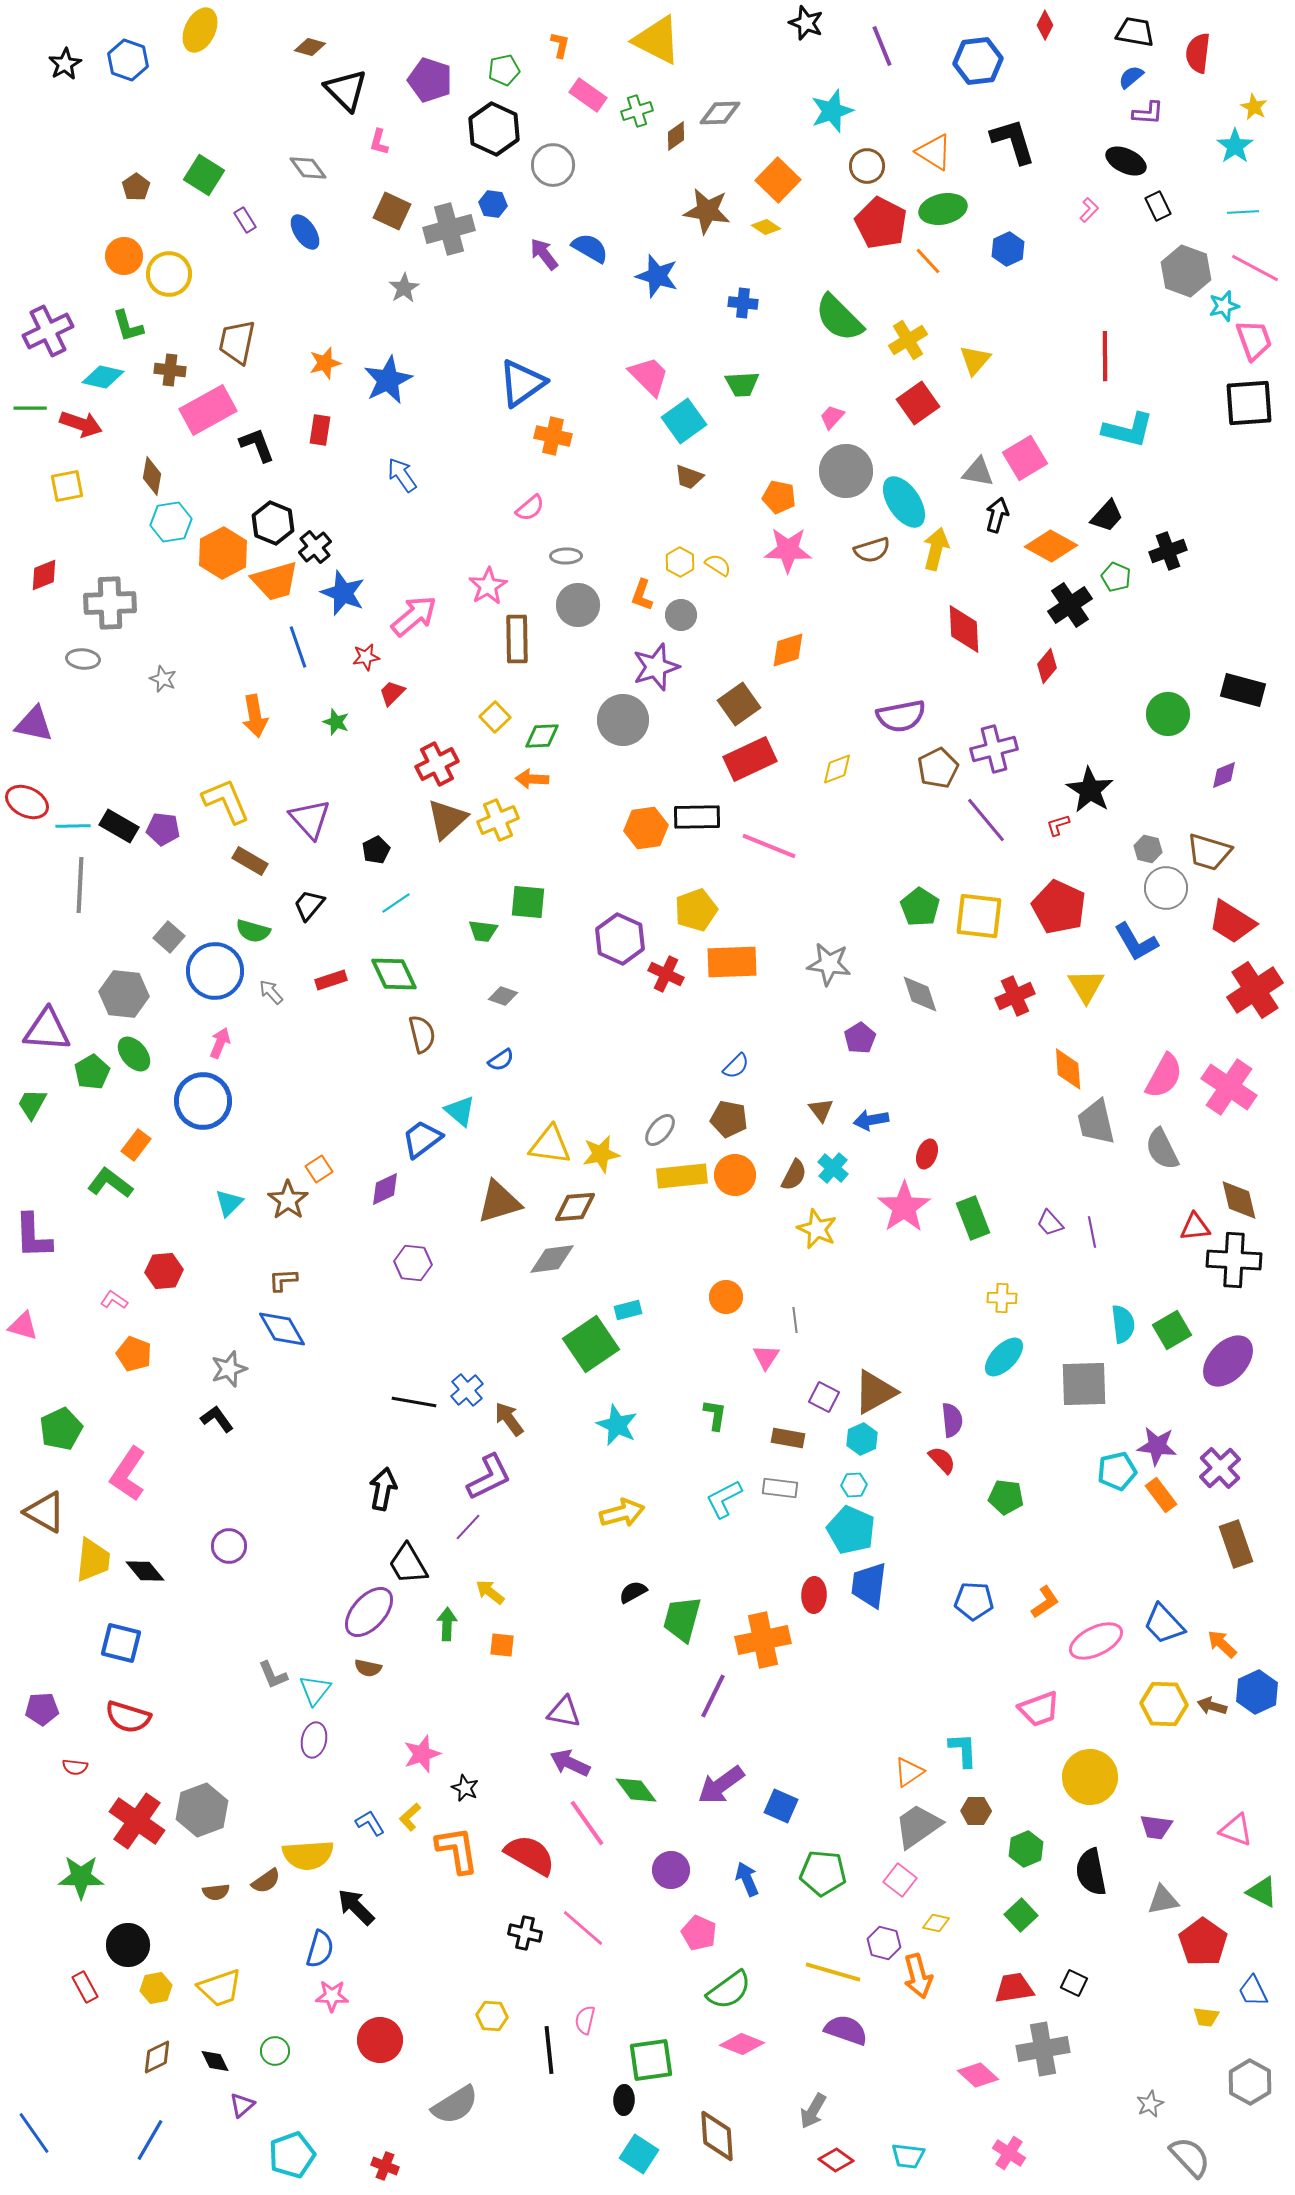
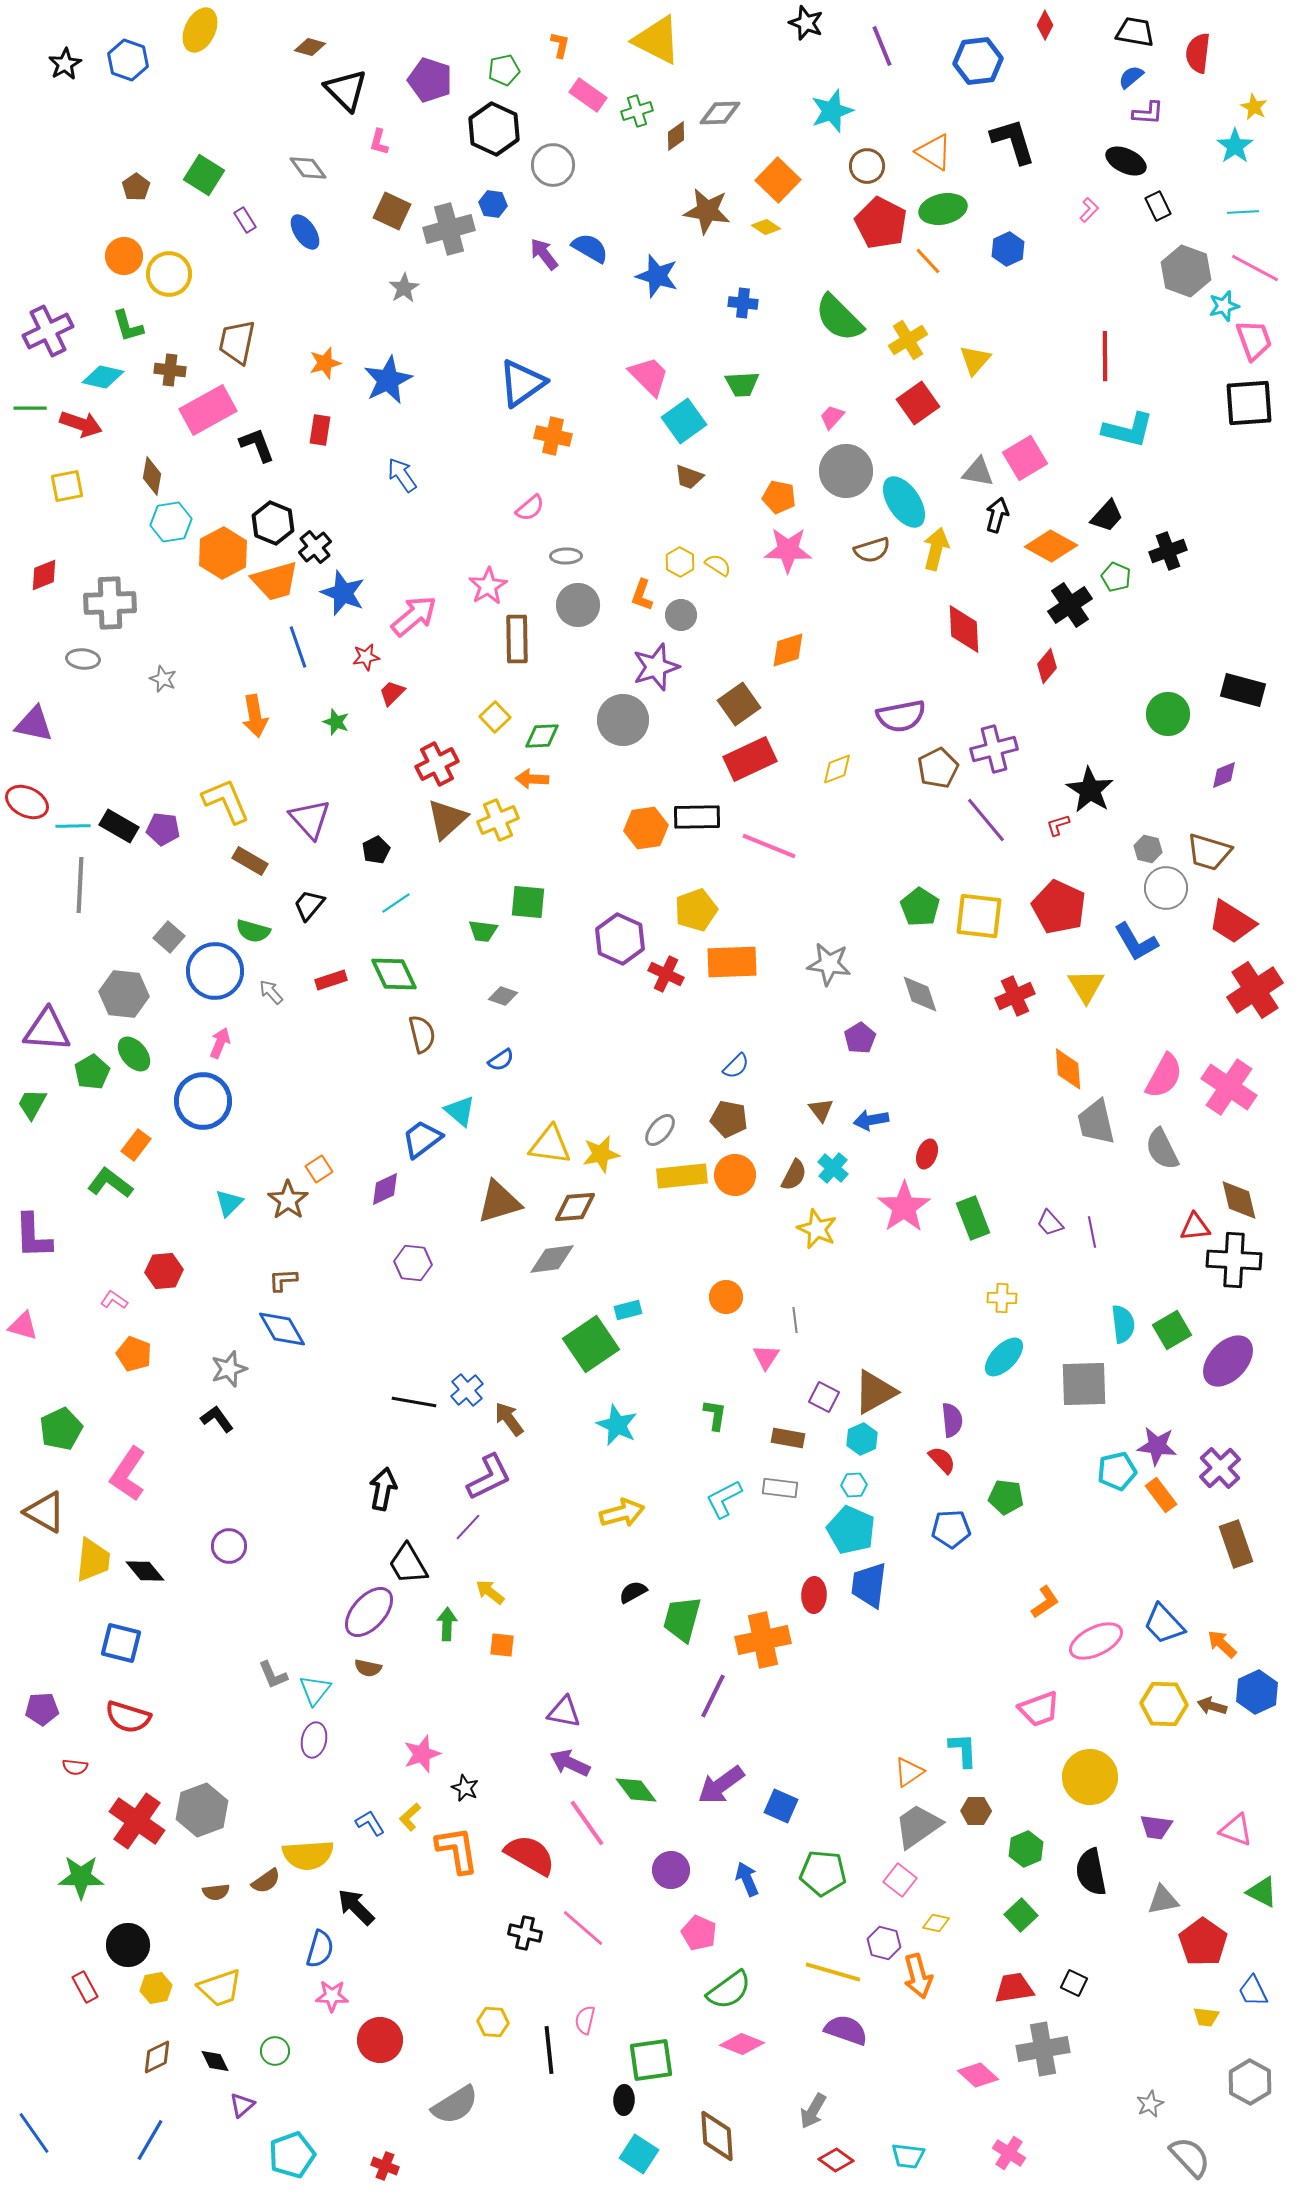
blue pentagon at (974, 1601): moved 23 px left, 72 px up; rotated 6 degrees counterclockwise
yellow hexagon at (492, 2016): moved 1 px right, 6 px down
